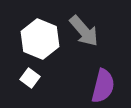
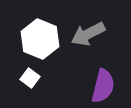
gray arrow: moved 4 px right, 3 px down; rotated 104 degrees clockwise
